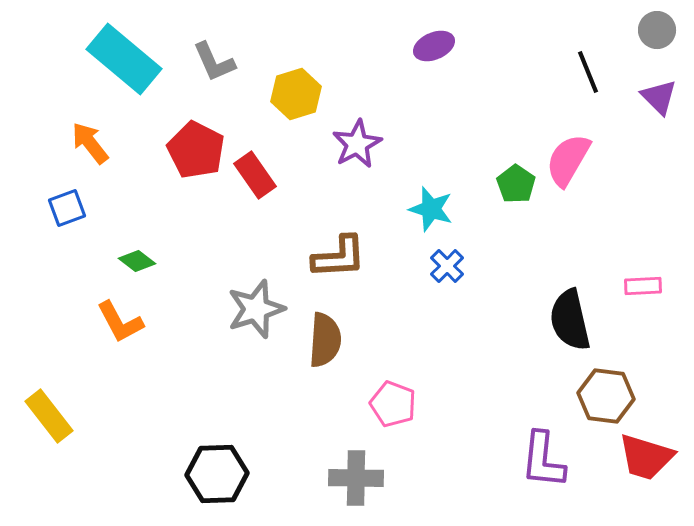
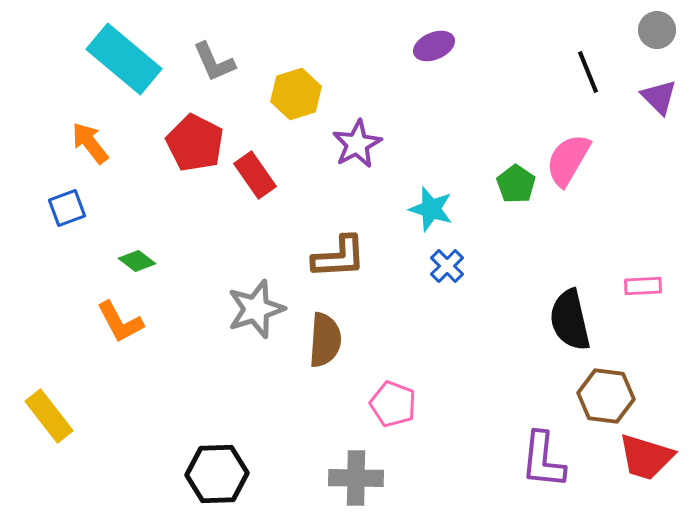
red pentagon: moved 1 px left, 7 px up
